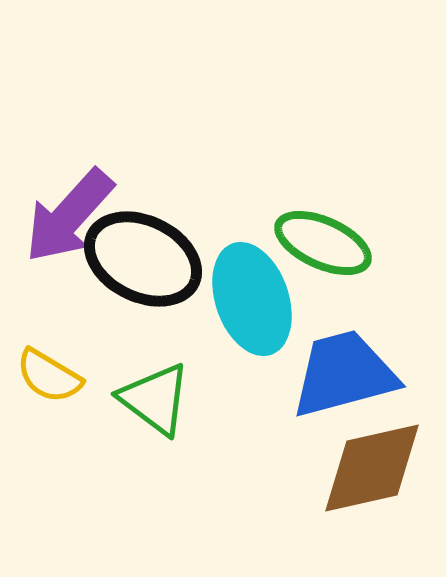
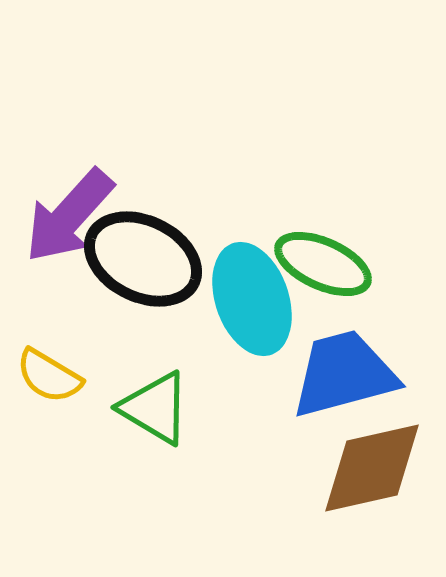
green ellipse: moved 21 px down
green triangle: moved 9 px down; rotated 6 degrees counterclockwise
